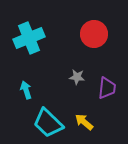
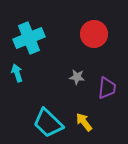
cyan arrow: moved 9 px left, 17 px up
yellow arrow: rotated 12 degrees clockwise
